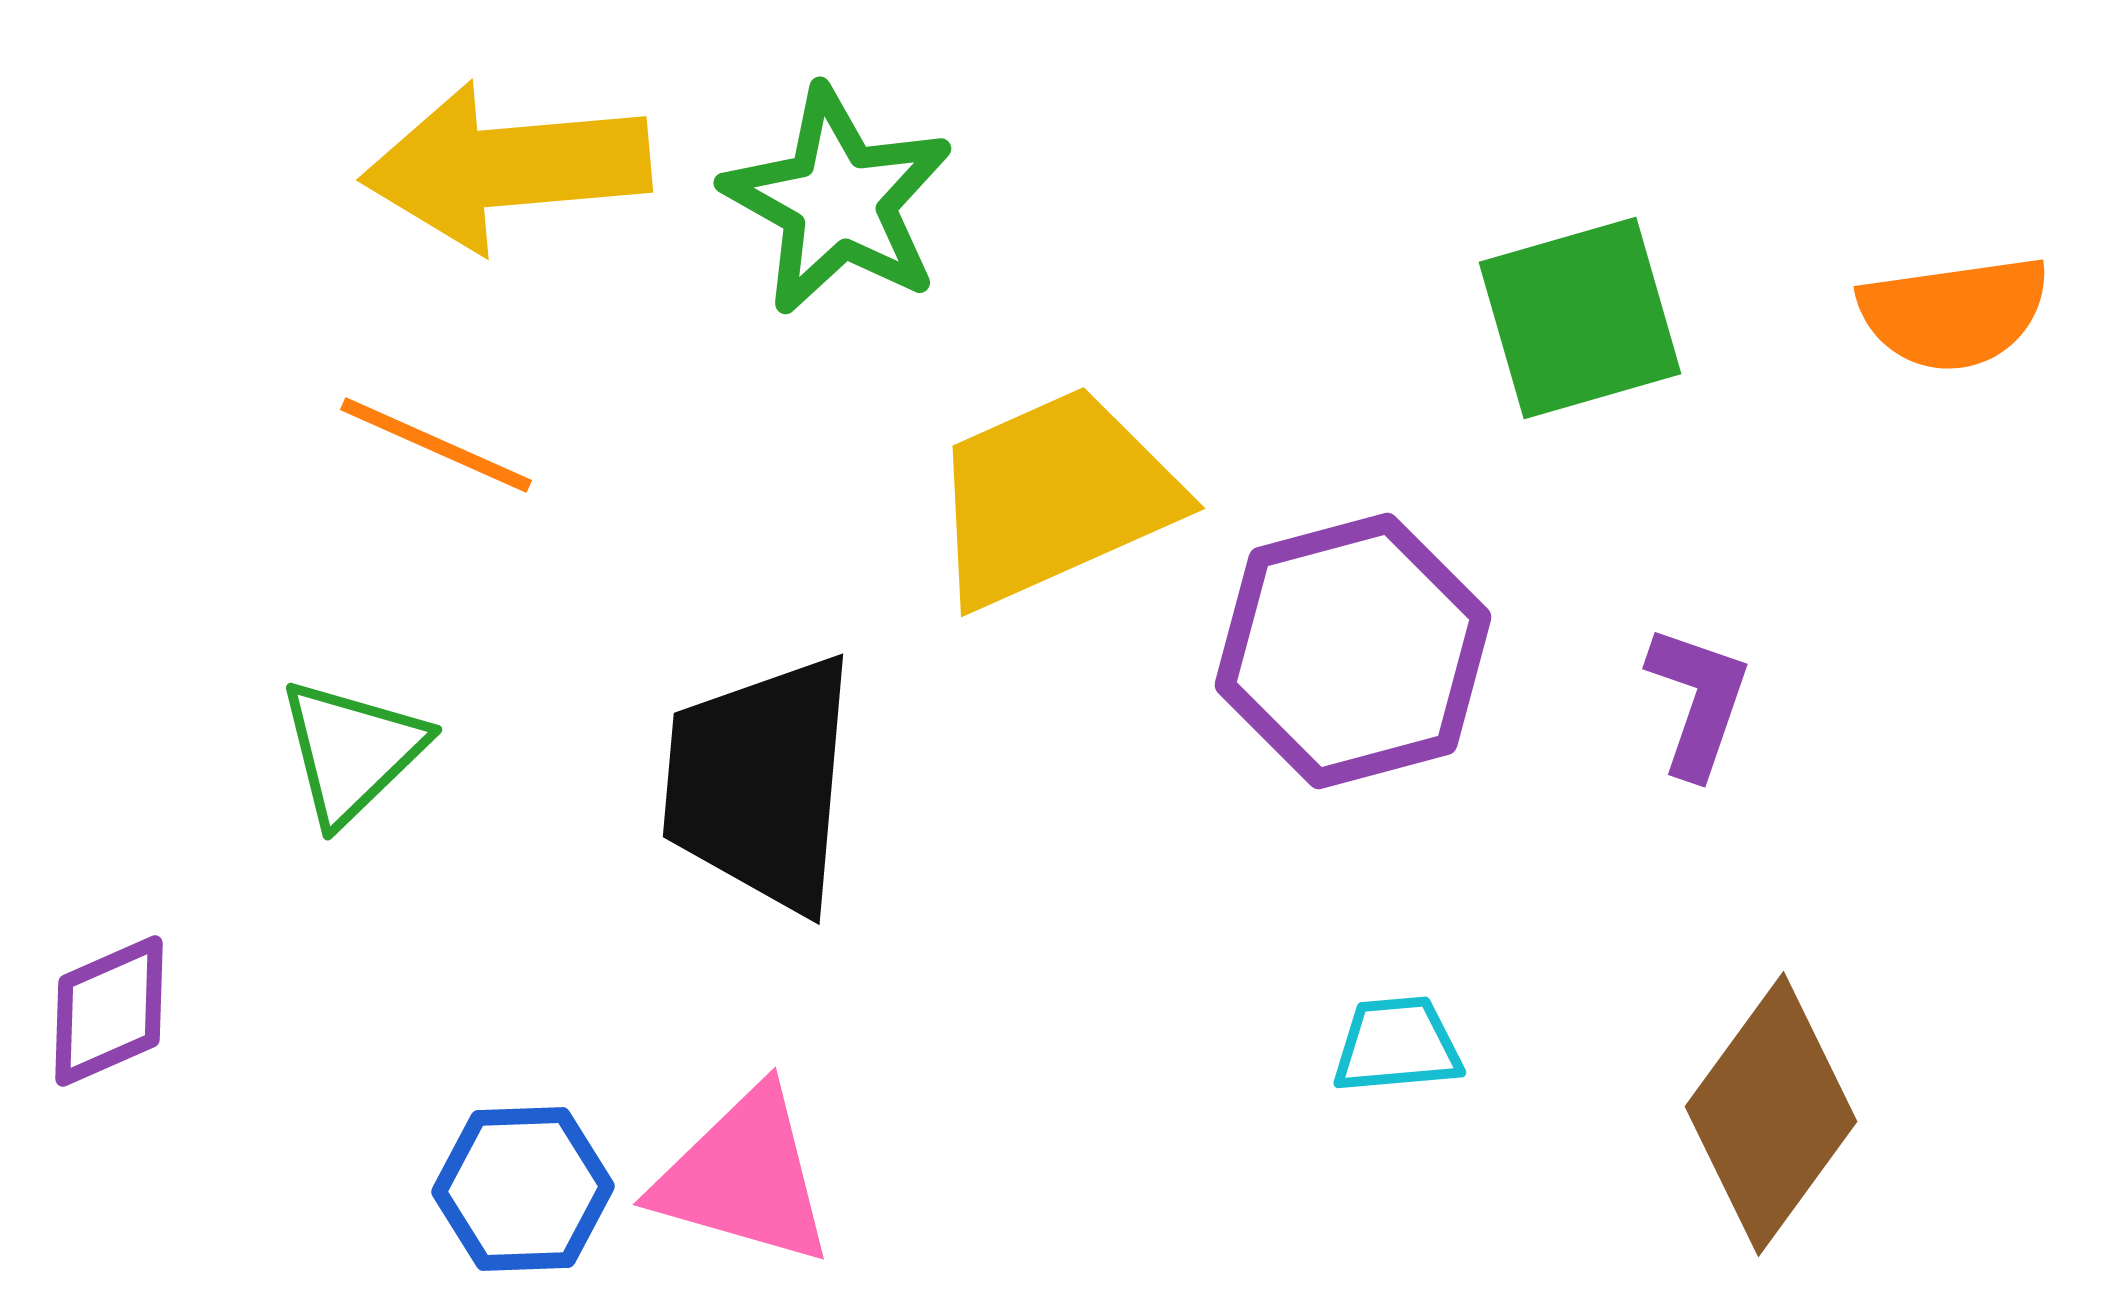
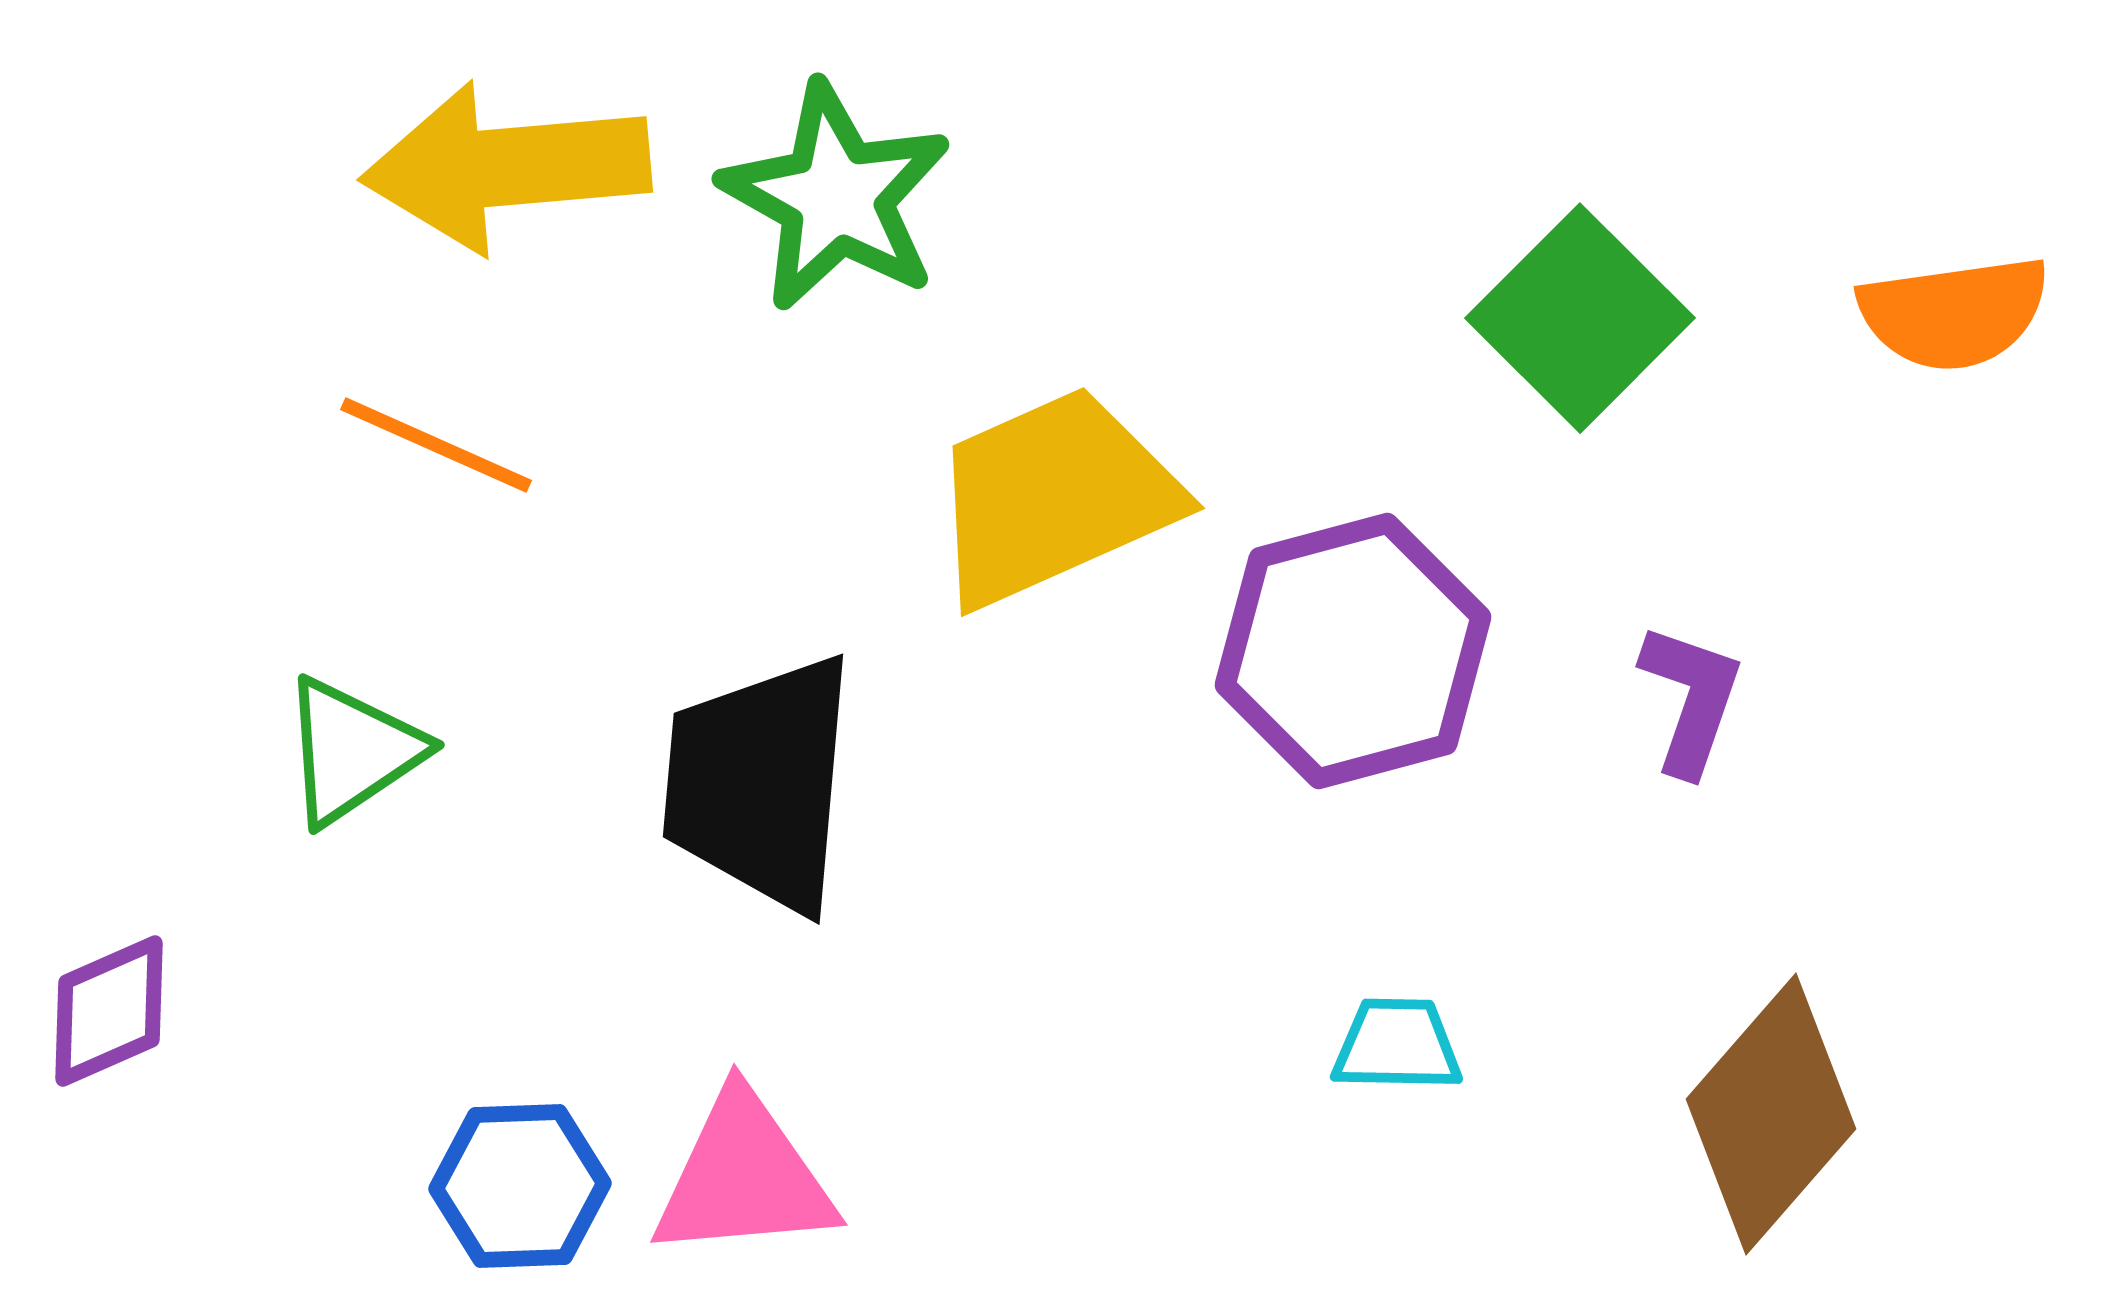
green star: moved 2 px left, 4 px up
green square: rotated 29 degrees counterclockwise
purple L-shape: moved 7 px left, 2 px up
green triangle: rotated 10 degrees clockwise
cyan trapezoid: rotated 6 degrees clockwise
brown diamond: rotated 5 degrees clockwise
pink triangle: rotated 21 degrees counterclockwise
blue hexagon: moved 3 px left, 3 px up
